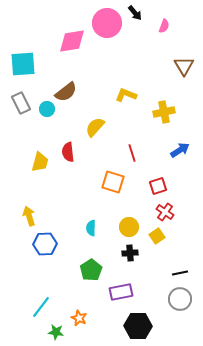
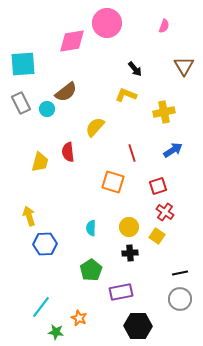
black arrow: moved 56 px down
blue arrow: moved 7 px left
yellow square: rotated 21 degrees counterclockwise
